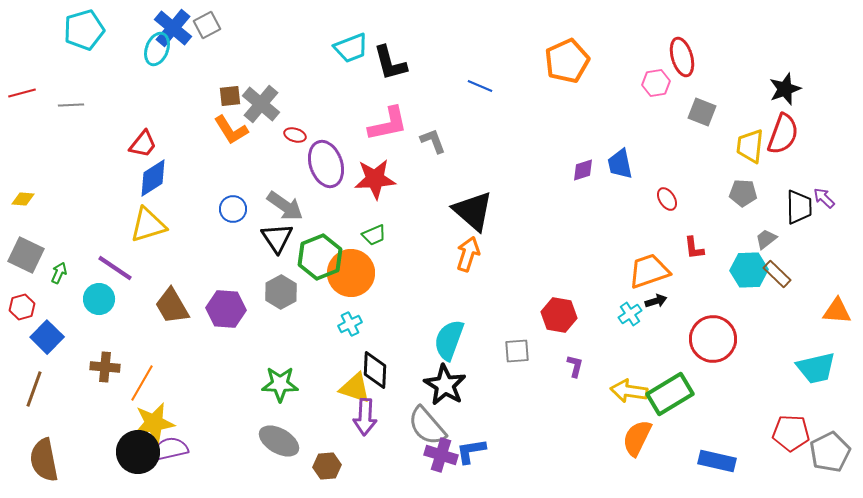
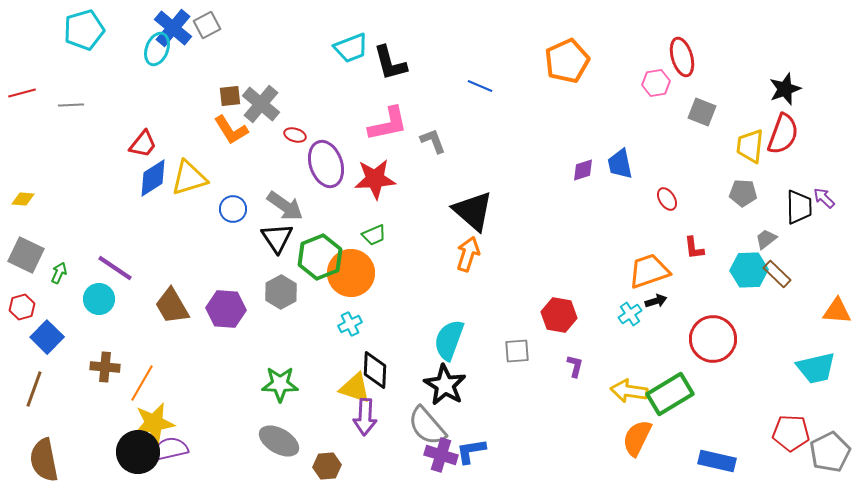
yellow triangle at (148, 225): moved 41 px right, 47 px up
